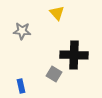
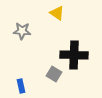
yellow triangle: rotated 14 degrees counterclockwise
